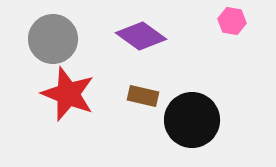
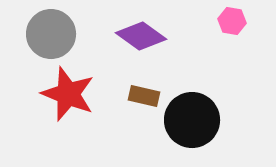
gray circle: moved 2 px left, 5 px up
brown rectangle: moved 1 px right
